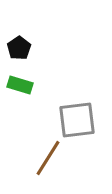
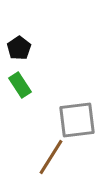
green rectangle: rotated 40 degrees clockwise
brown line: moved 3 px right, 1 px up
